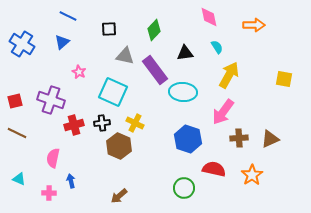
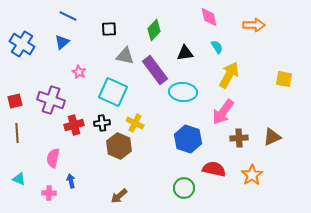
brown line: rotated 60 degrees clockwise
brown triangle: moved 2 px right, 2 px up
